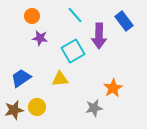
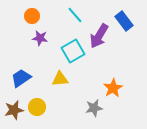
purple arrow: rotated 30 degrees clockwise
